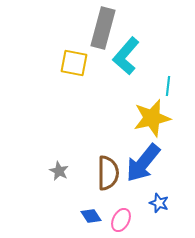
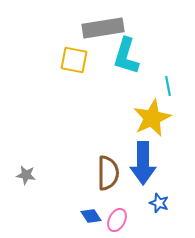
gray rectangle: rotated 66 degrees clockwise
cyan L-shape: rotated 24 degrees counterclockwise
yellow square: moved 3 px up
cyan line: rotated 18 degrees counterclockwise
yellow star: rotated 12 degrees counterclockwise
blue arrow: rotated 39 degrees counterclockwise
gray star: moved 33 px left, 4 px down; rotated 18 degrees counterclockwise
pink ellipse: moved 4 px left
